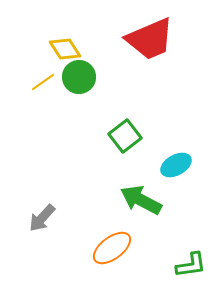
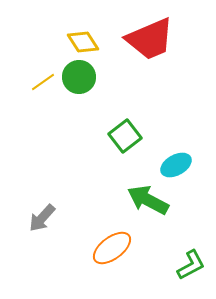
yellow diamond: moved 18 px right, 7 px up
green arrow: moved 7 px right
green L-shape: rotated 20 degrees counterclockwise
